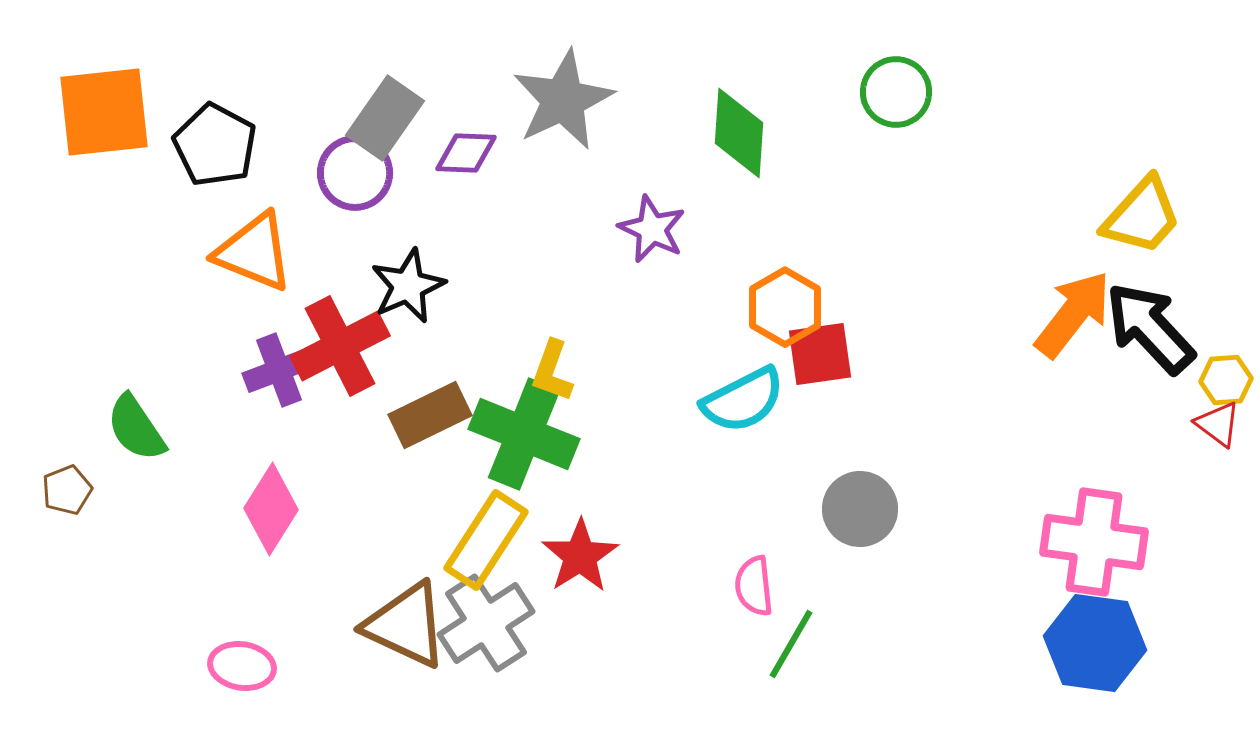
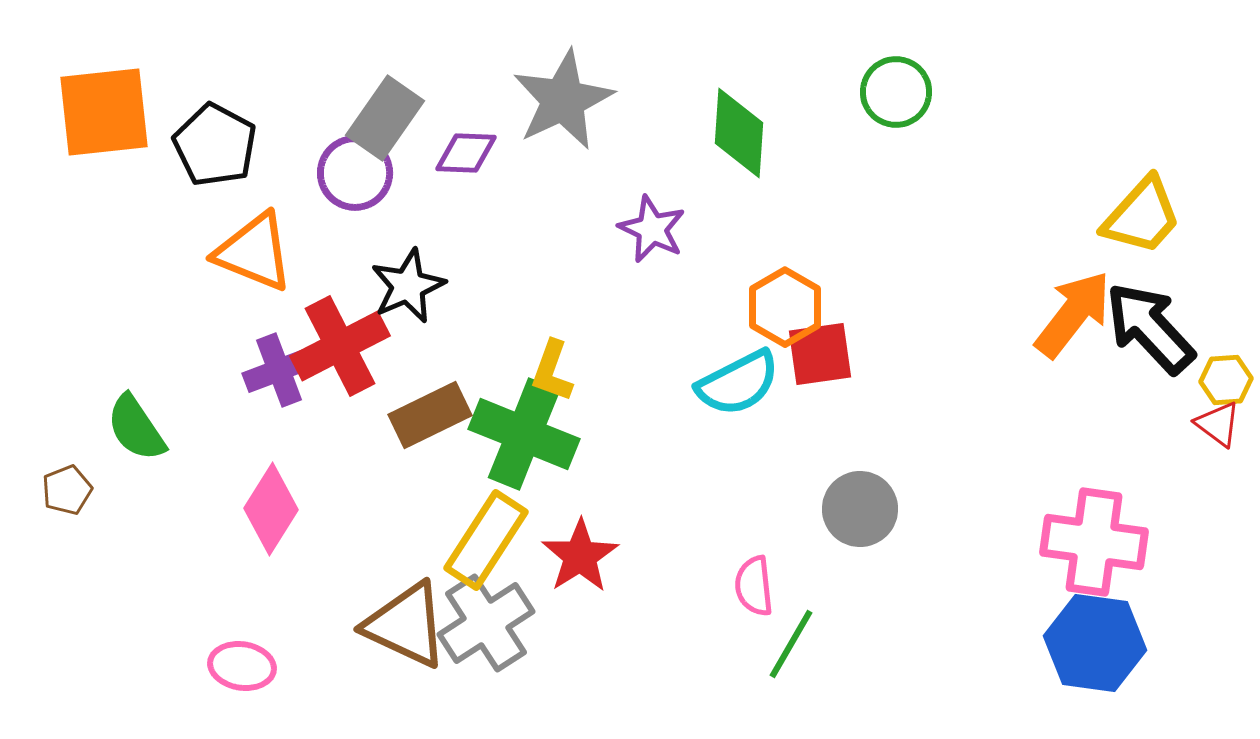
cyan semicircle: moved 5 px left, 17 px up
